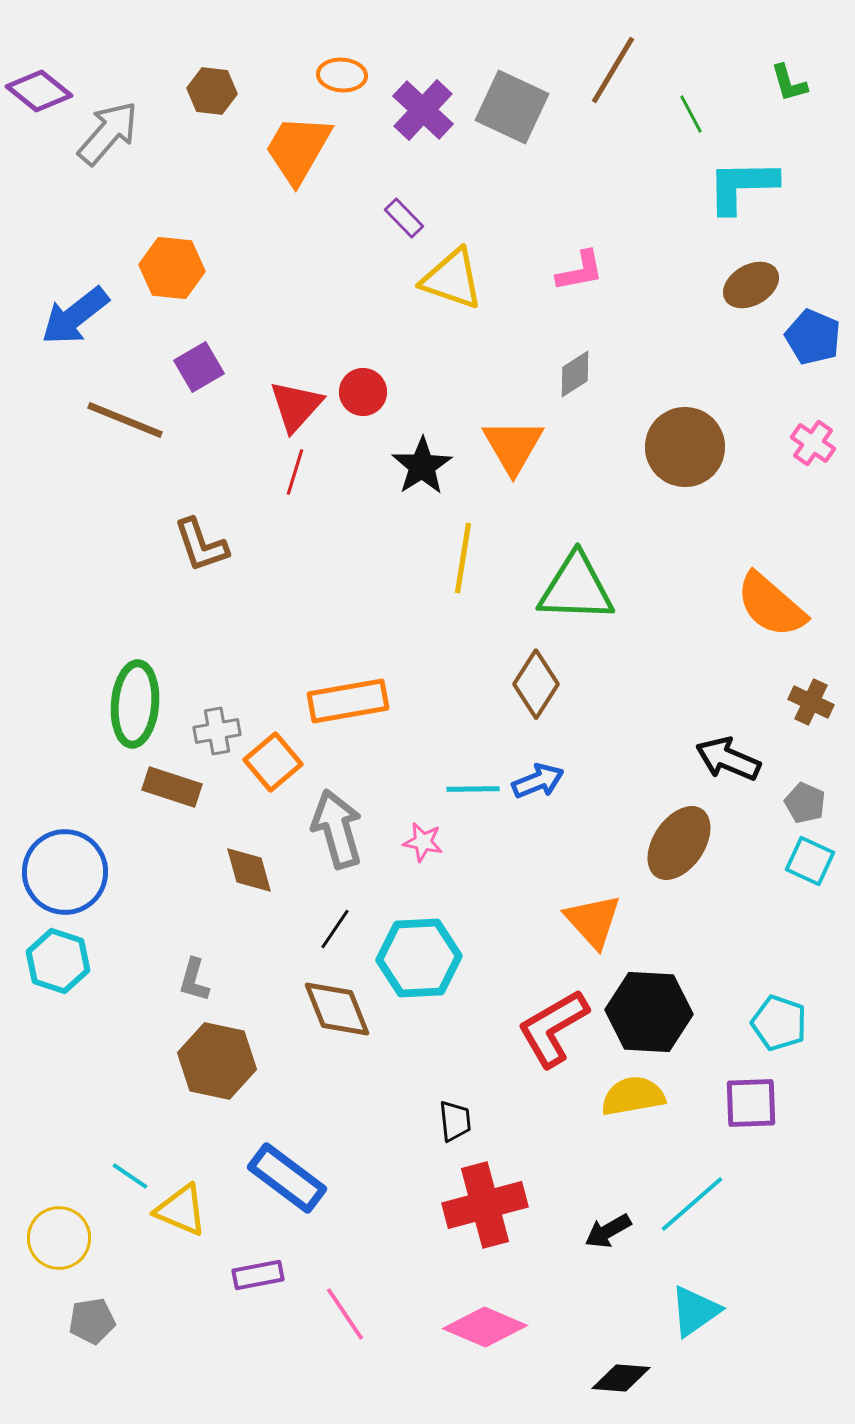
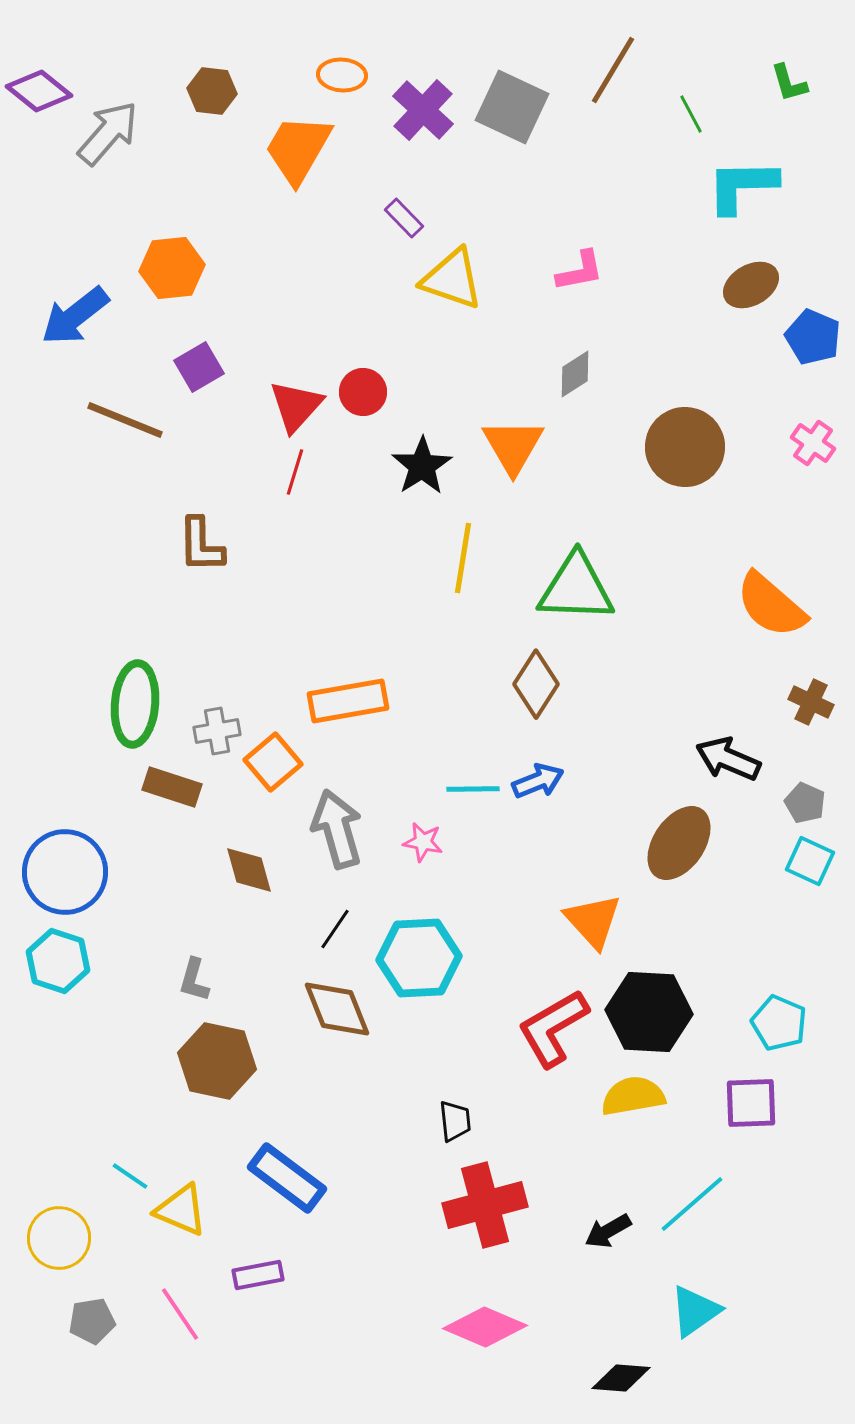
orange hexagon at (172, 268): rotated 12 degrees counterclockwise
brown L-shape at (201, 545): rotated 18 degrees clockwise
cyan pentagon at (779, 1023): rotated 4 degrees clockwise
pink line at (345, 1314): moved 165 px left
